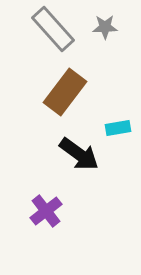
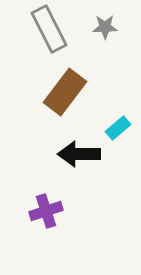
gray rectangle: moved 4 px left; rotated 15 degrees clockwise
cyan rectangle: rotated 30 degrees counterclockwise
black arrow: rotated 144 degrees clockwise
purple cross: rotated 20 degrees clockwise
